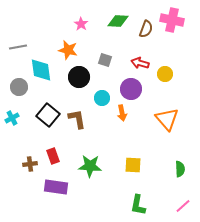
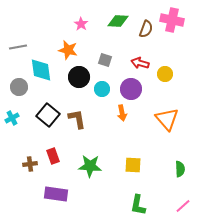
cyan circle: moved 9 px up
purple rectangle: moved 7 px down
